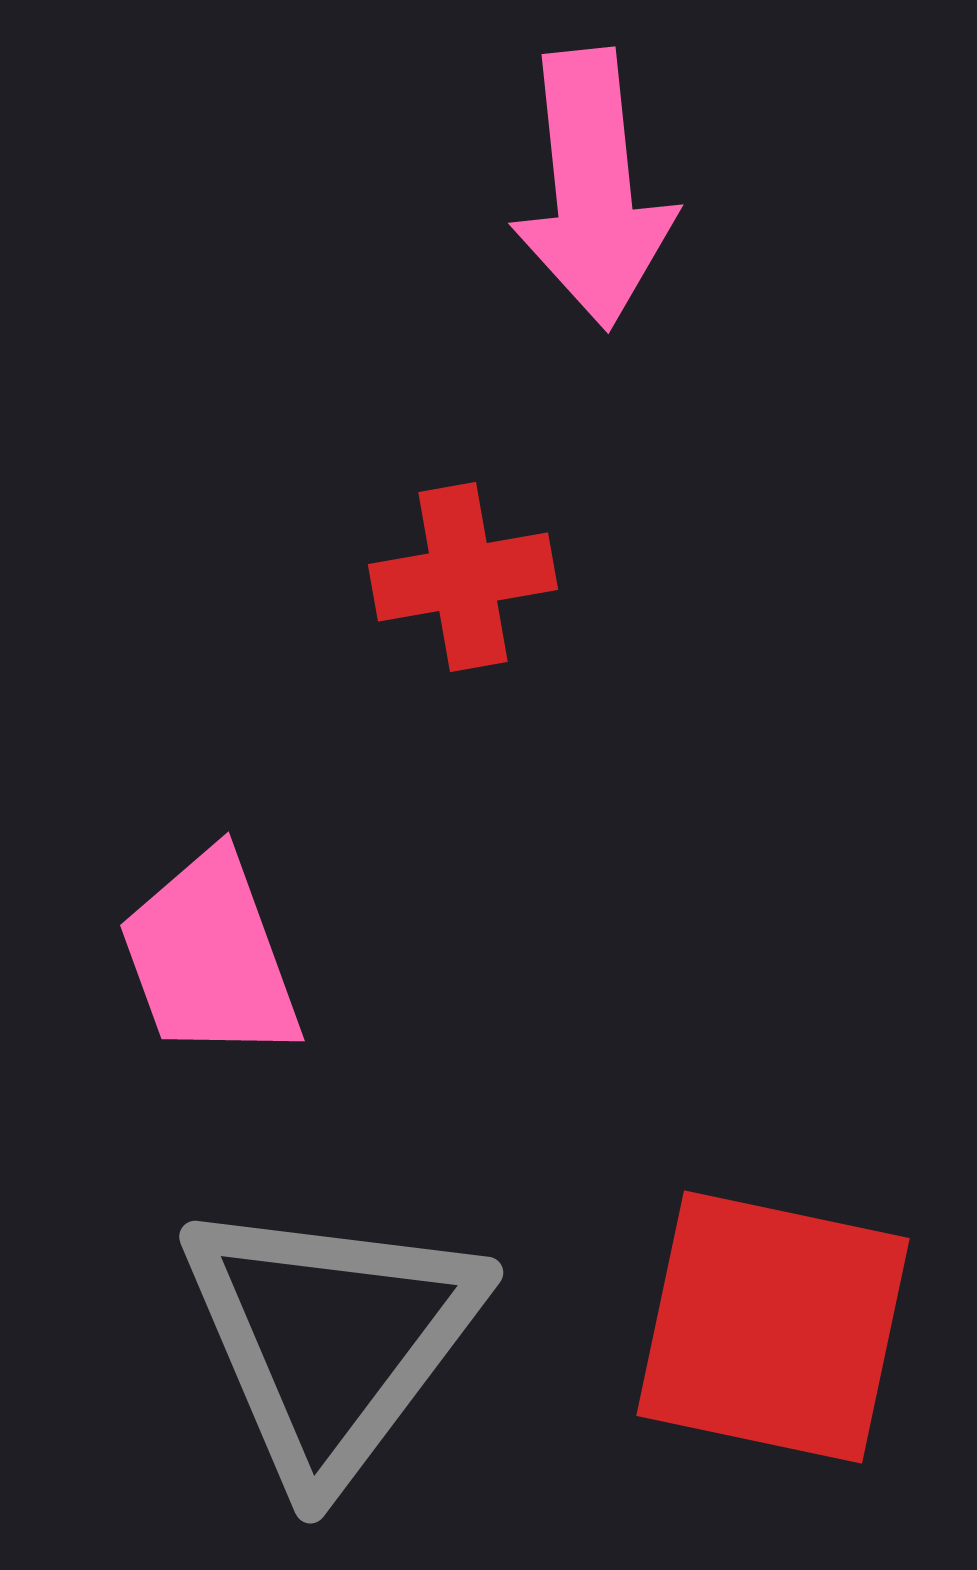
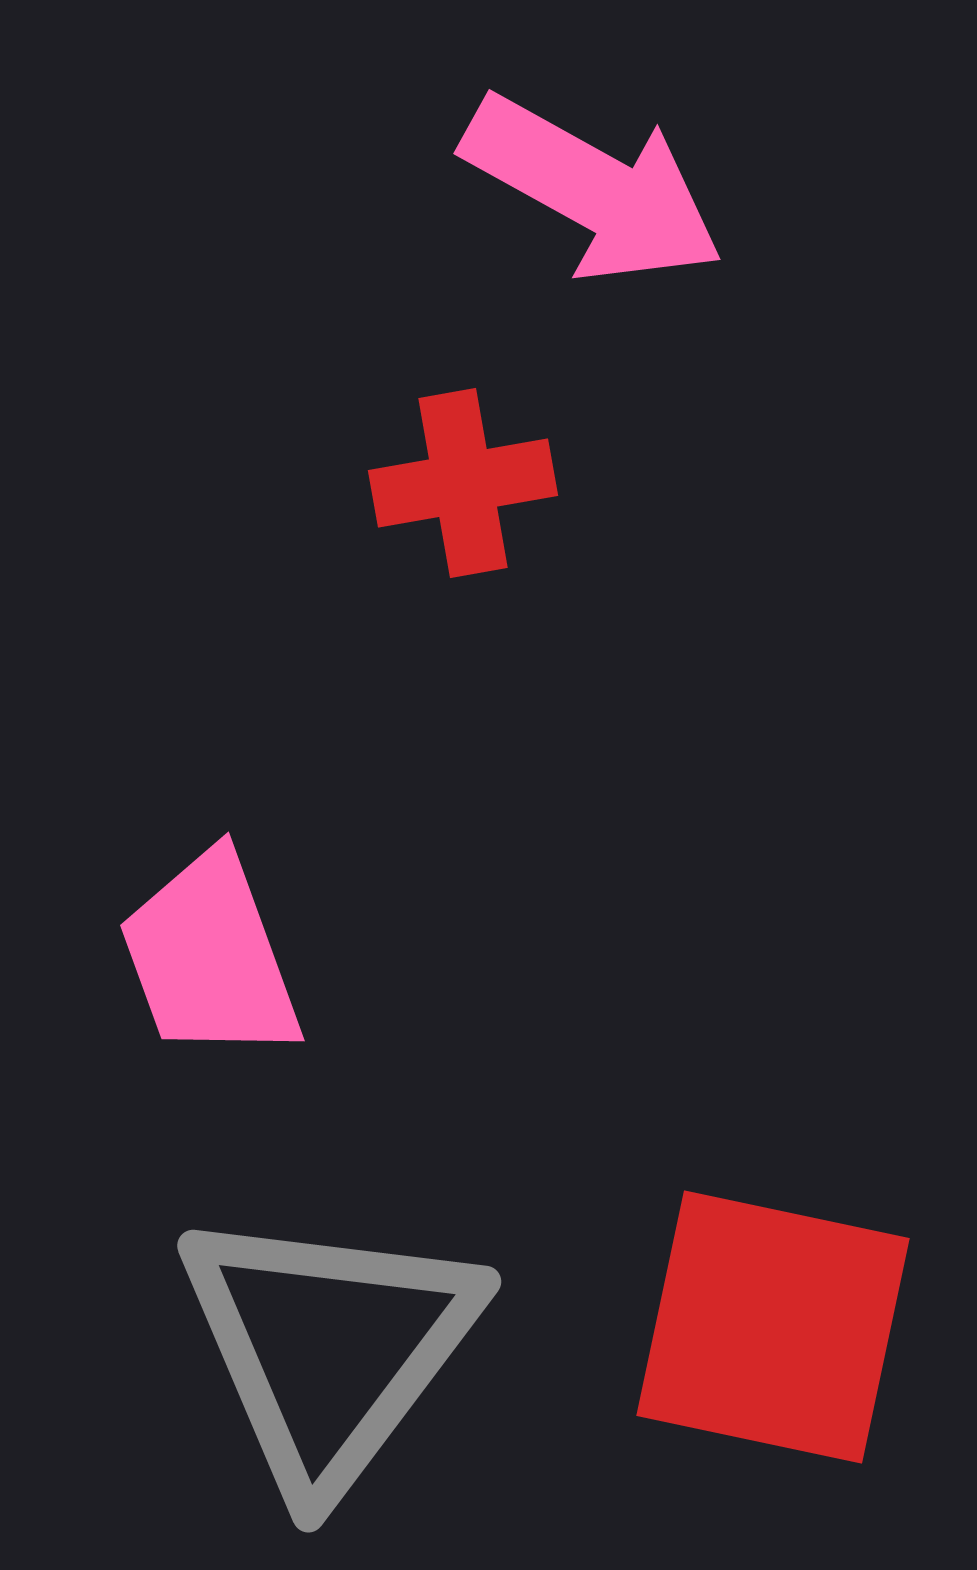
pink arrow: rotated 55 degrees counterclockwise
red cross: moved 94 px up
gray triangle: moved 2 px left, 9 px down
